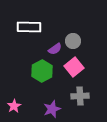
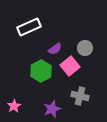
white rectangle: rotated 25 degrees counterclockwise
gray circle: moved 12 px right, 7 px down
pink square: moved 4 px left, 1 px up
green hexagon: moved 1 px left
gray cross: rotated 18 degrees clockwise
